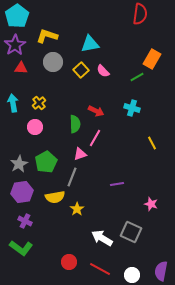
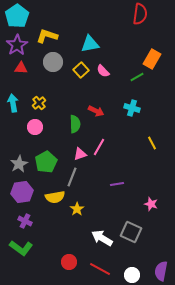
purple star: moved 2 px right
pink line: moved 4 px right, 9 px down
